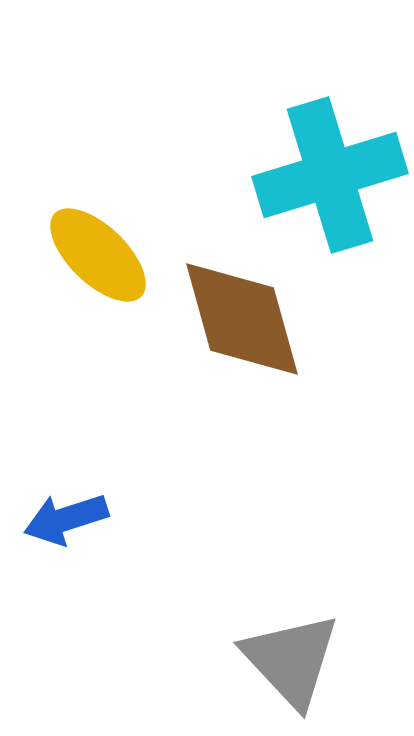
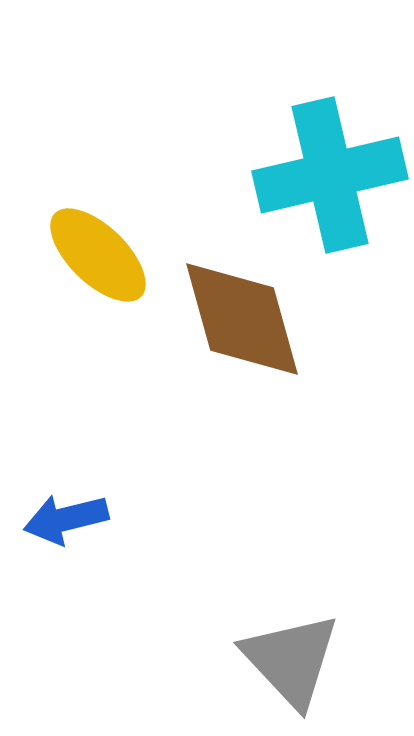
cyan cross: rotated 4 degrees clockwise
blue arrow: rotated 4 degrees clockwise
